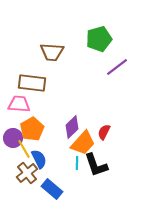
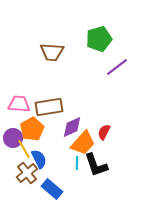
brown rectangle: moved 17 px right, 24 px down; rotated 16 degrees counterclockwise
purple diamond: rotated 20 degrees clockwise
